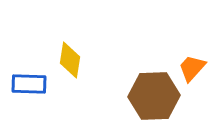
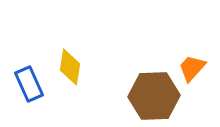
yellow diamond: moved 7 px down
blue rectangle: rotated 64 degrees clockwise
